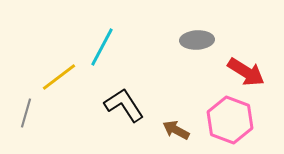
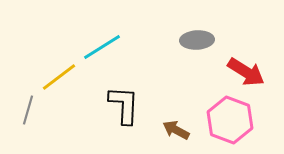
cyan line: rotated 30 degrees clockwise
black L-shape: rotated 36 degrees clockwise
gray line: moved 2 px right, 3 px up
